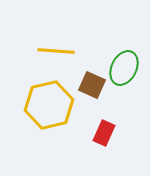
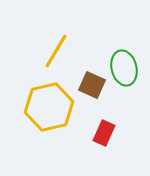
yellow line: rotated 63 degrees counterclockwise
green ellipse: rotated 40 degrees counterclockwise
yellow hexagon: moved 2 px down
